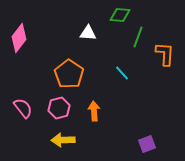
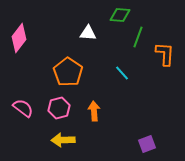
orange pentagon: moved 1 px left, 2 px up
pink semicircle: rotated 15 degrees counterclockwise
